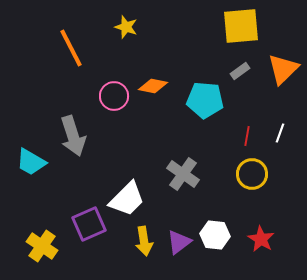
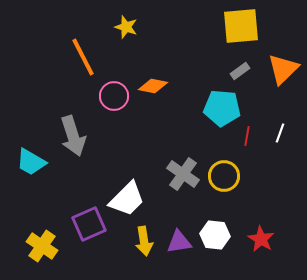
orange line: moved 12 px right, 9 px down
cyan pentagon: moved 17 px right, 8 px down
yellow circle: moved 28 px left, 2 px down
purple triangle: rotated 28 degrees clockwise
